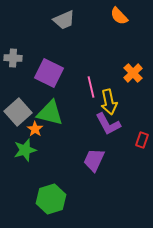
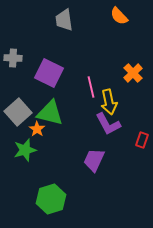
gray trapezoid: rotated 105 degrees clockwise
orange star: moved 2 px right
